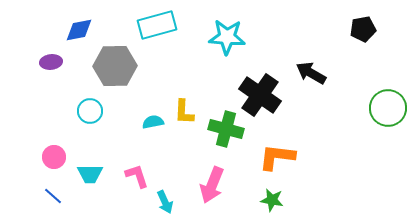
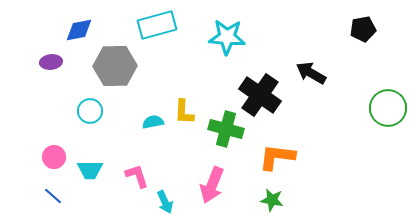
cyan trapezoid: moved 4 px up
